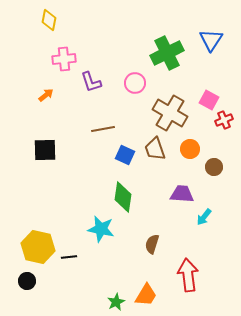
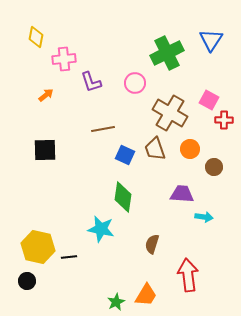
yellow diamond: moved 13 px left, 17 px down
red cross: rotated 24 degrees clockwise
cyan arrow: rotated 120 degrees counterclockwise
